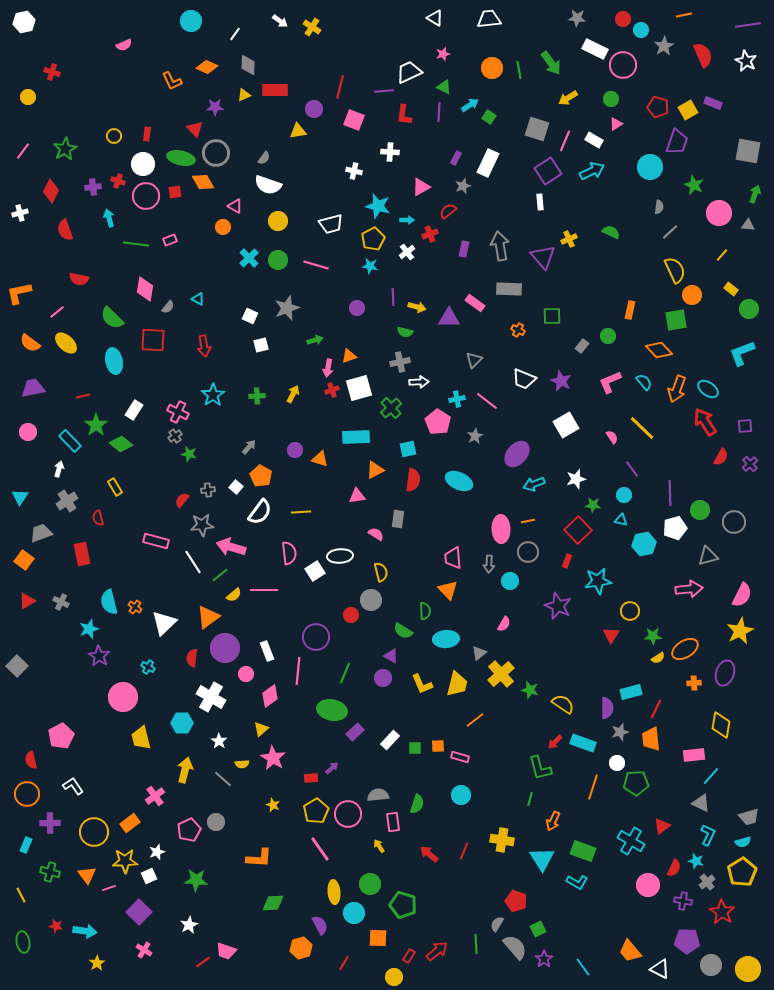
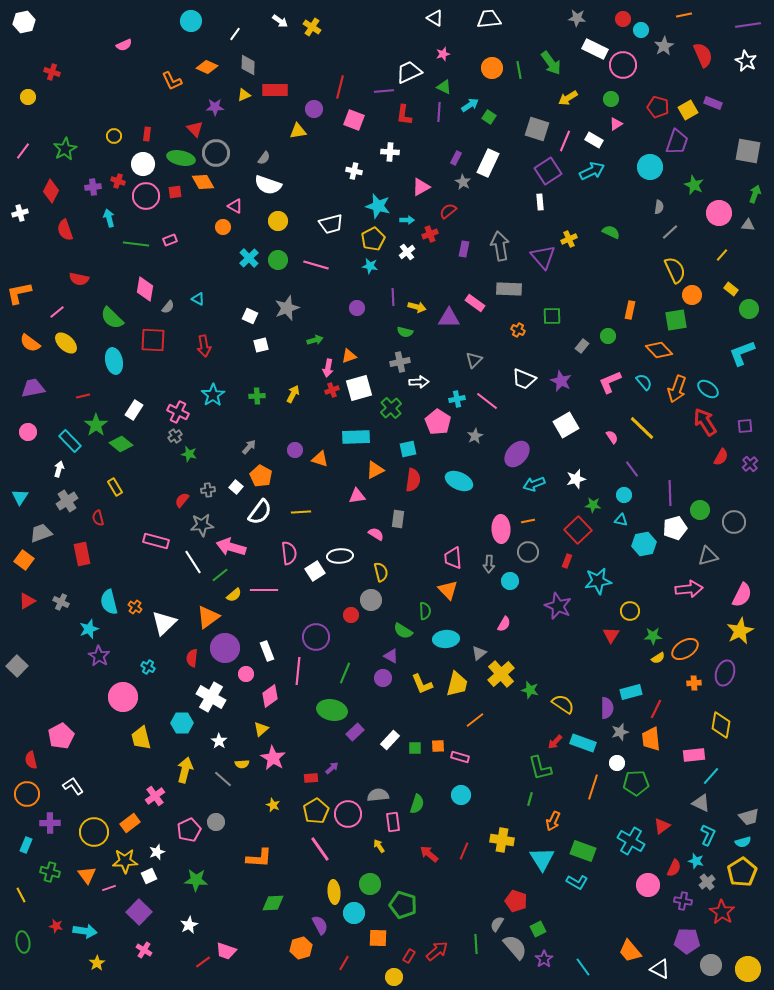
gray star at (463, 186): moved 4 px up; rotated 21 degrees counterclockwise
